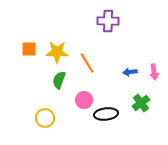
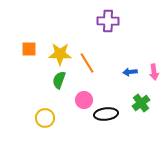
yellow star: moved 3 px right, 2 px down
